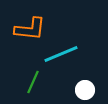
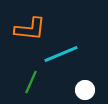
green line: moved 2 px left
